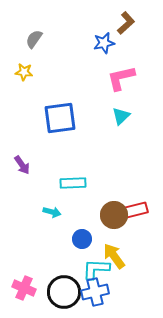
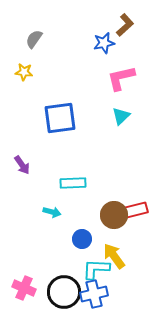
brown L-shape: moved 1 px left, 2 px down
blue cross: moved 1 px left, 2 px down
